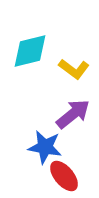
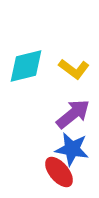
cyan diamond: moved 4 px left, 15 px down
blue star: moved 27 px right, 2 px down
red ellipse: moved 5 px left, 4 px up
